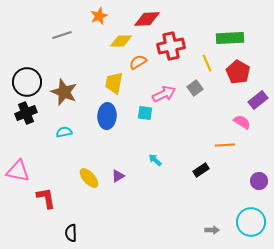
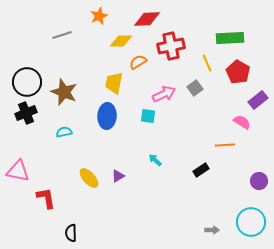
cyan square: moved 3 px right, 3 px down
